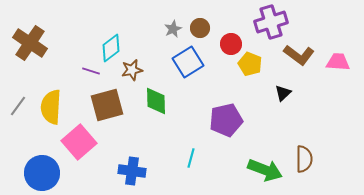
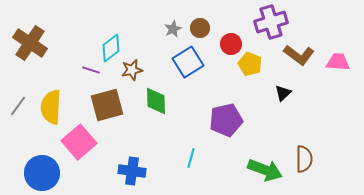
purple line: moved 1 px up
